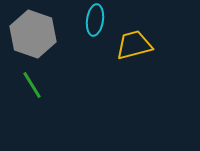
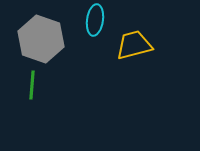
gray hexagon: moved 8 px right, 5 px down
green line: rotated 36 degrees clockwise
